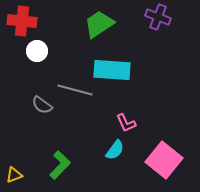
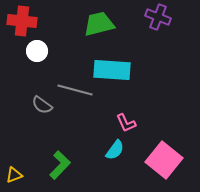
green trapezoid: rotated 20 degrees clockwise
